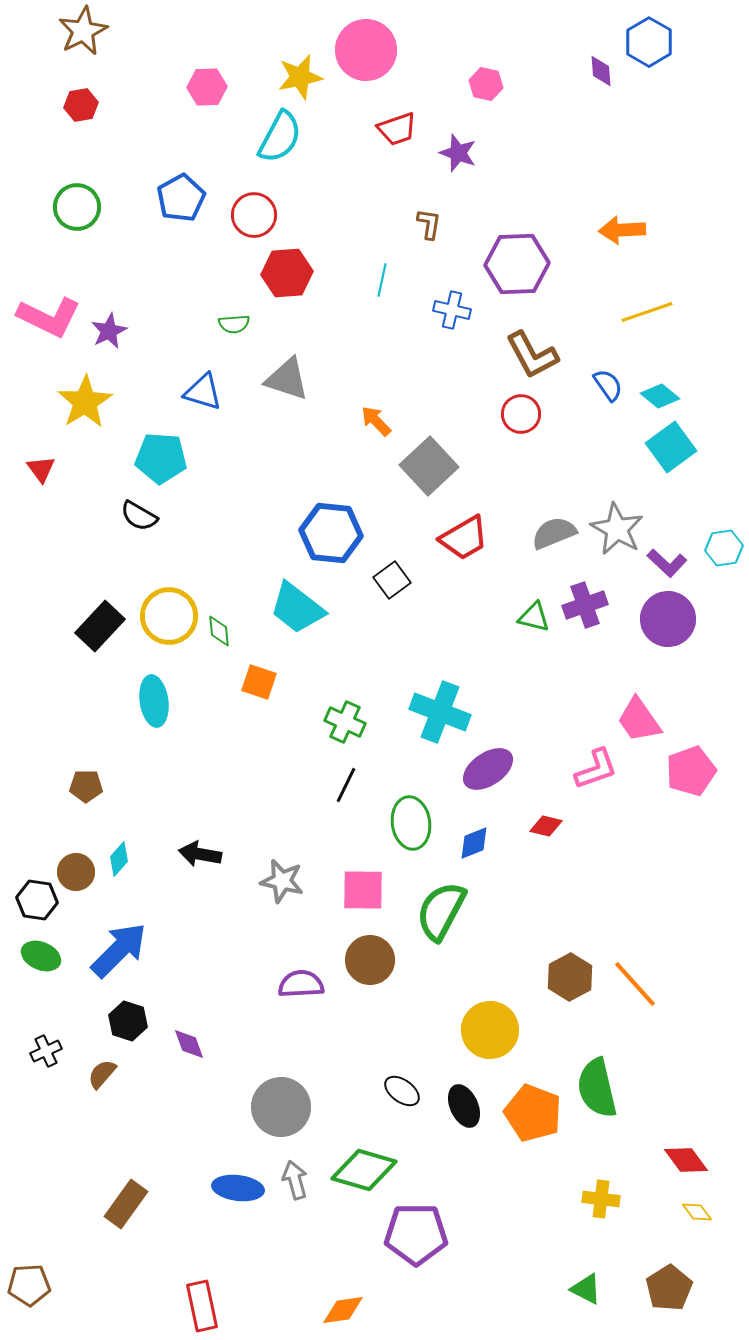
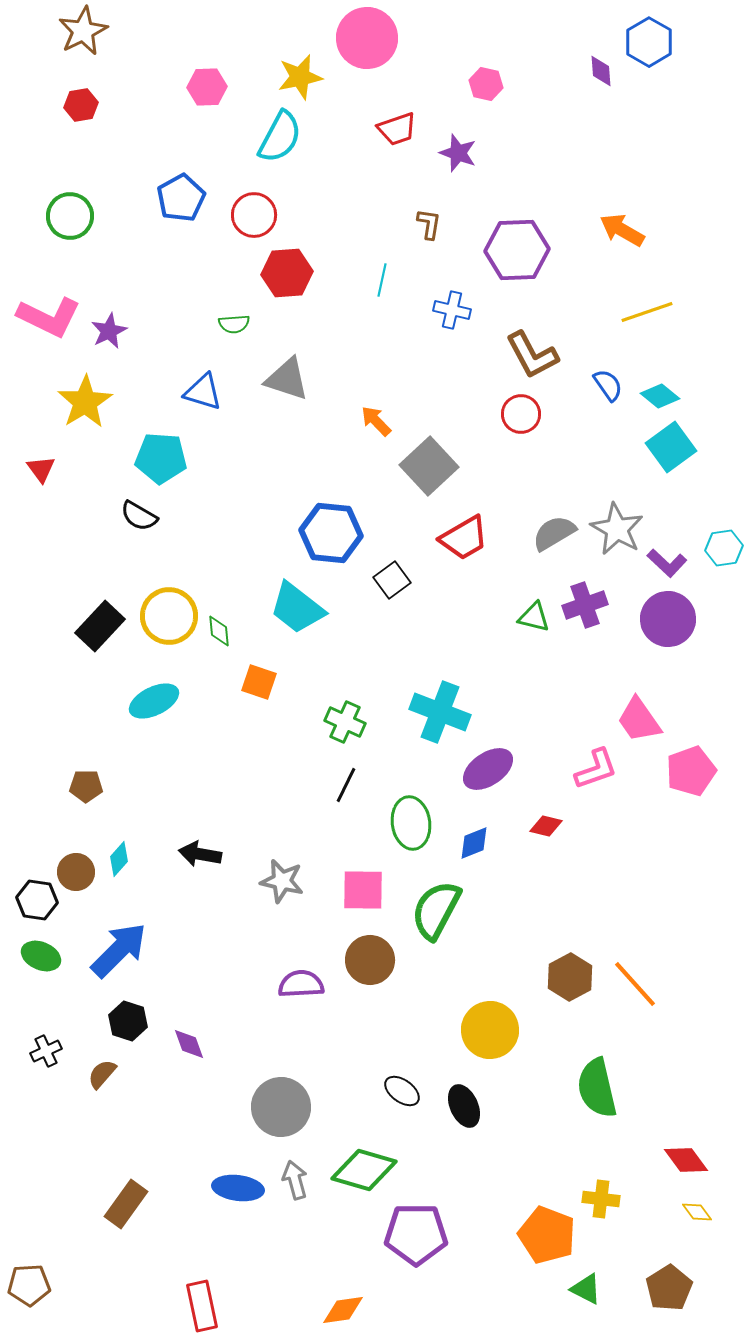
pink circle at (366, 50): moved 1 px right, 12 px up
green circle at (77, 207): moved 7 px left, 9 px down
orange arrow at (622, 230): rotated 33 degrees clockwise
purple hexagon at (517, 264): moved 14 px up
gray semicircle at (554, 533): rotated 9 degrees counterclockwise
cyan ellipse at (154, 701): rotated 72 degrees clockwise
green semicircle at (441, 911): moved 5 px left, 1 px up
orange pentagon at (533, 1113): moved 14 px right, 122 px down
